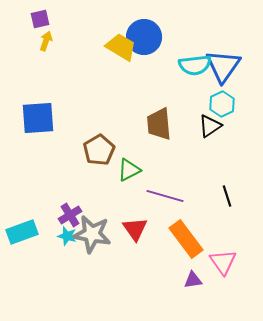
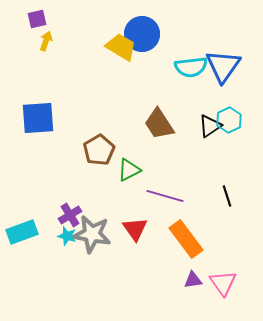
purple square: moved 3 px left
blue circle: moved 2 px left, 3 px up
cyan semicircle: moved 4 px left, 2 px down
cyan hexagon: moved 7 px right, 16 px down
brown trapezoid: rotated 28 degrees counterclockwise
pink triangle: moved 21 px down
